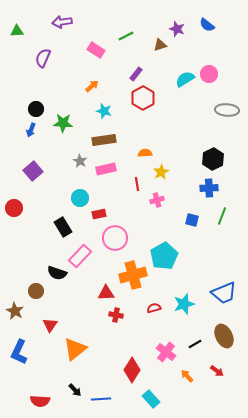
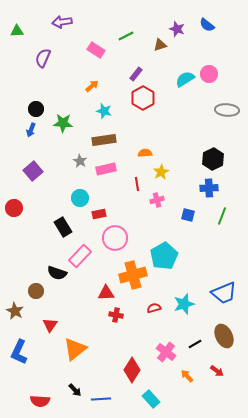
blue square at (192, 220): moved 4 px left, 5 px up
